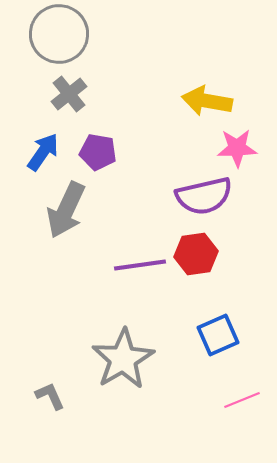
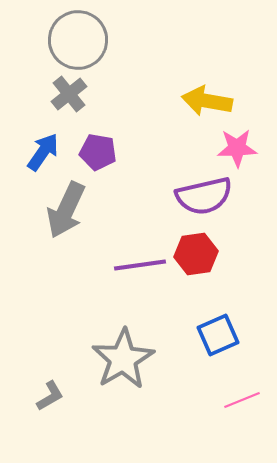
gray circle: moved 19 px right, 6 px down
gray L-shape: rotated 84 degrees clockwise
